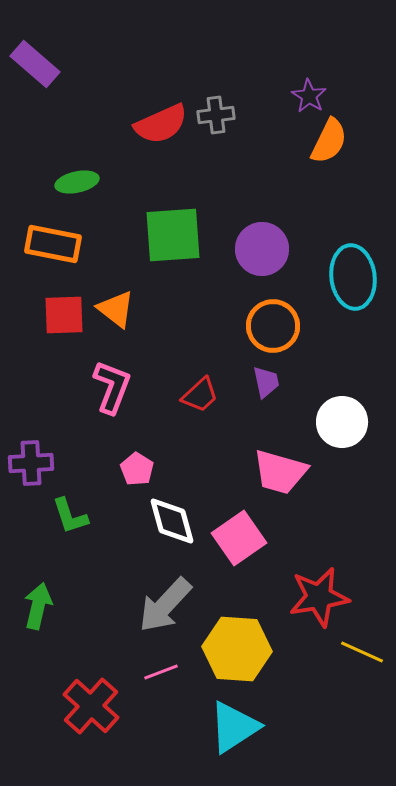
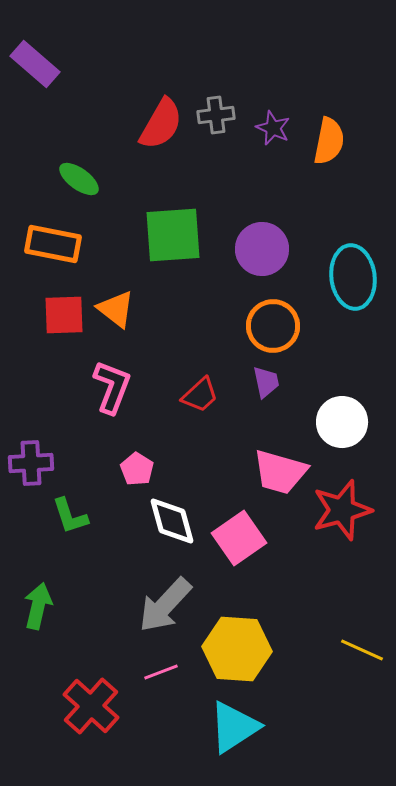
purple star: moved 36 px left, 32 px down; rotated 8 degrees counterclockwise
red semicircle: rotated 36 degrees counterclockwise
orange semicircle: rotated 15 degrees counterclockwise
green ellipse: moved 2 px right, 3 px up; rotated 48 degrees clockwise
red star: moved 23 px right, 87 px up; rotated 6 degrees counterclockwise
yellow line: moved 2 px up
